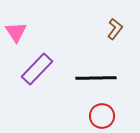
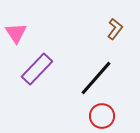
pink triangle: moved 1 px down
black line: rotated 48 degrees counterclockwise
